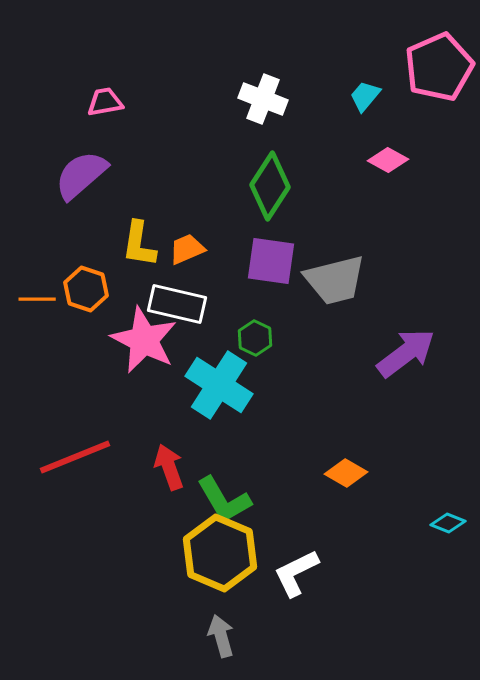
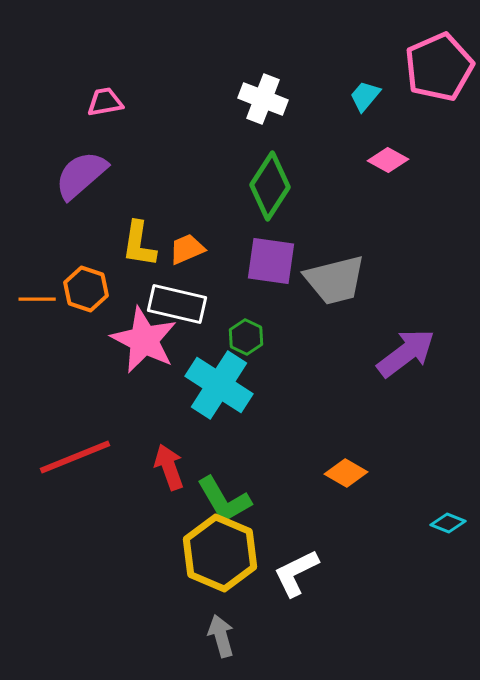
green hexagon: moved 9 px left, 1 px up
